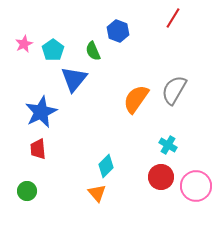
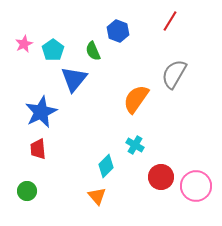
red line: moved 3 px left, 3 px down
gray semicircle: moved 16 px up
cyan cross: moved 33 px left
orange triangle: moved 3 px down
